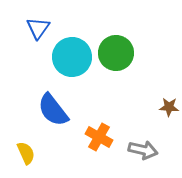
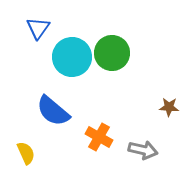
green circle: moved 4 px left
blue semicircle: moved 1 px down; rotated 12 degrees counterclockwise
